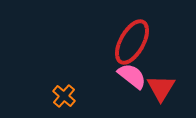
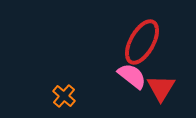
red ellipse: moved 10 px right
